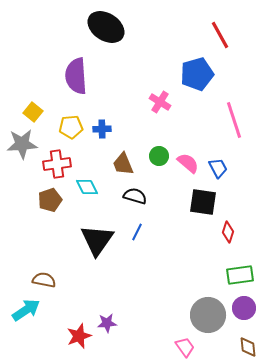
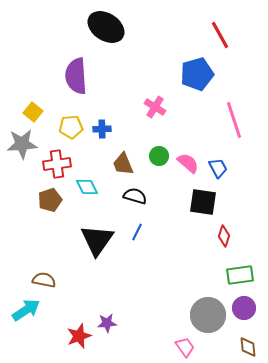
pink cross: moved 5 px left, 5 px down
red diamond: moved 4 px left, 4 px down
